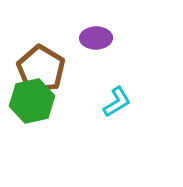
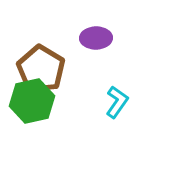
cyan L-shape: rotated 24 degrees counterclockwise
